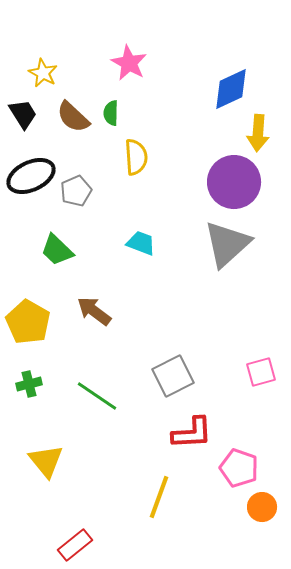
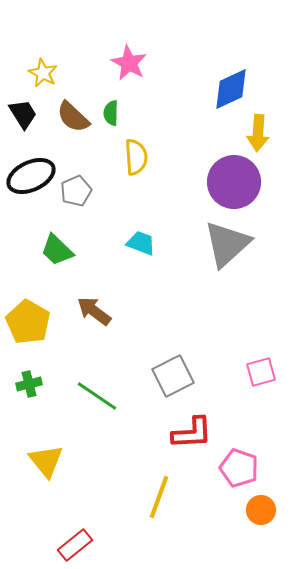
orange circle: moved 1 px left, 3 px down
